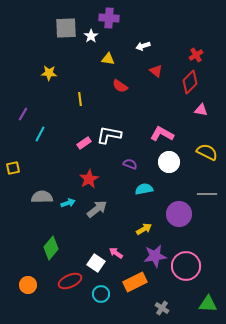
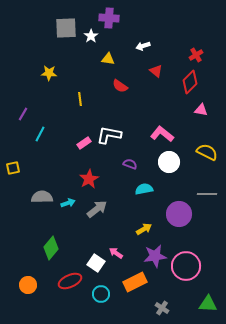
pink L-shape: rotated 10 degrees clockwise
